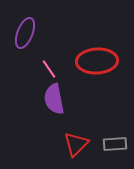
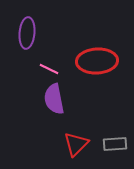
purple ellipse: moved 2 px right; rotated 16 degrees counterclockwise
pink line: rotated 30 degrees counterclockwise
